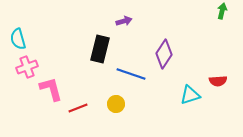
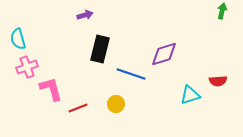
purple arrow: moved 39 px left, 6 px up
purple diamond: rotated 40 degrees clockwise
